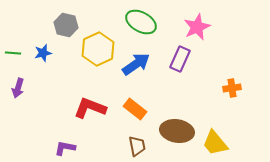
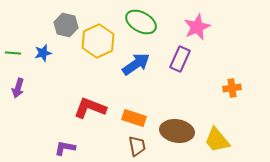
yellow hexagon: moved 8 px up
orange rectangle: moved 1 px left, 9 px down; rotated 20 degrees counterclockwise
yellow trapezoid: moved 2 px right, 3 px up
